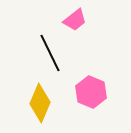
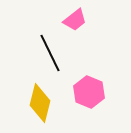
pink hexagon: moved 2 px left
yellow diamond: rotated 9 degrees counterclockwise
